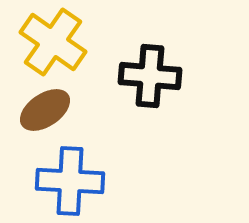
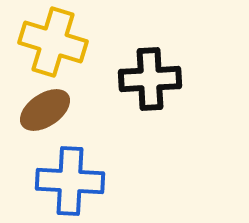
yellow cross: rotated 18 degrees counterclockwise
black cross: moved 3 px down; rotated 8 degrees counterclockwise
